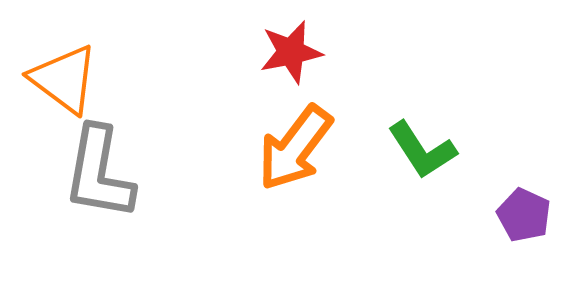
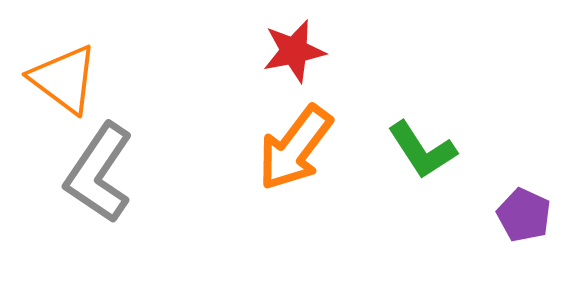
red star: moved 3 px right, 1 px up
gray L-shape: rotated 24 degrees clockwise
